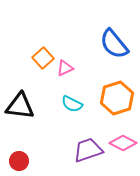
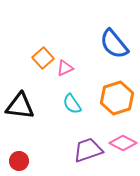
cyan semicircle: rotated 30 degrees clockwise
